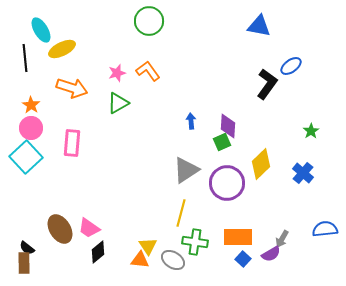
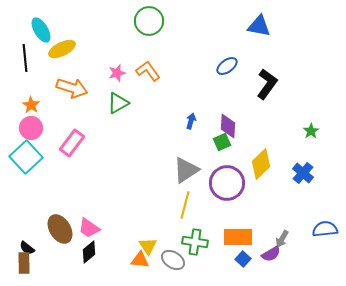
blue ellipse: moved 64 px left
blue arrow: rotated 21 degrees clockwise
pink rectangle: rotated 32 degrees clockwise
yellow line: moved 4 px right, 8 px up
black diamond: moved 9 px left
